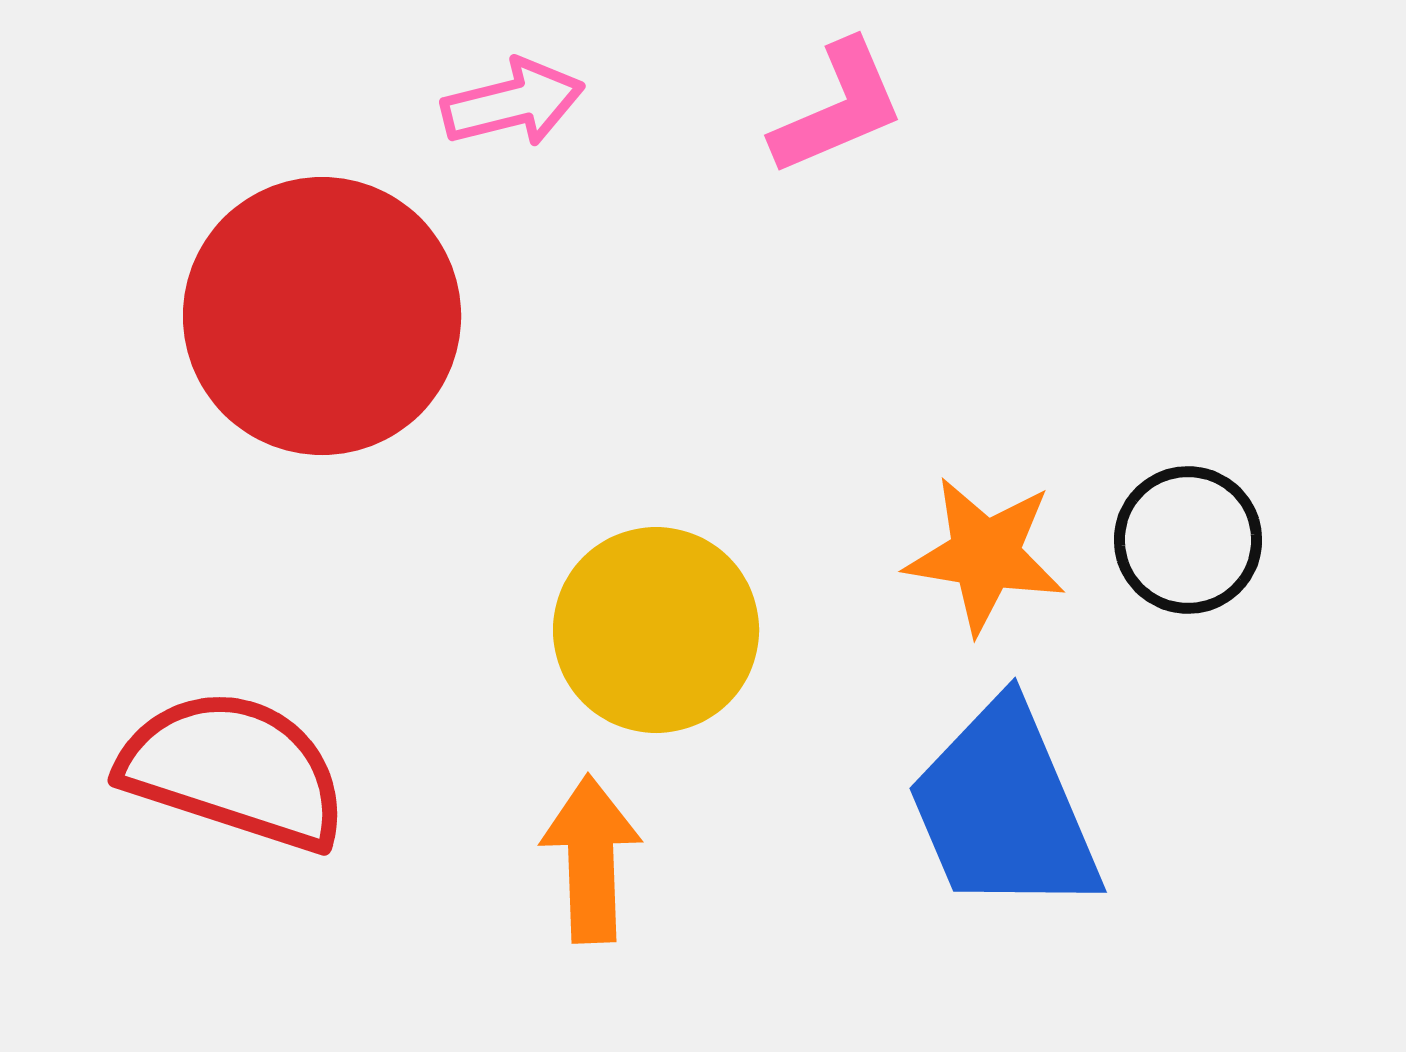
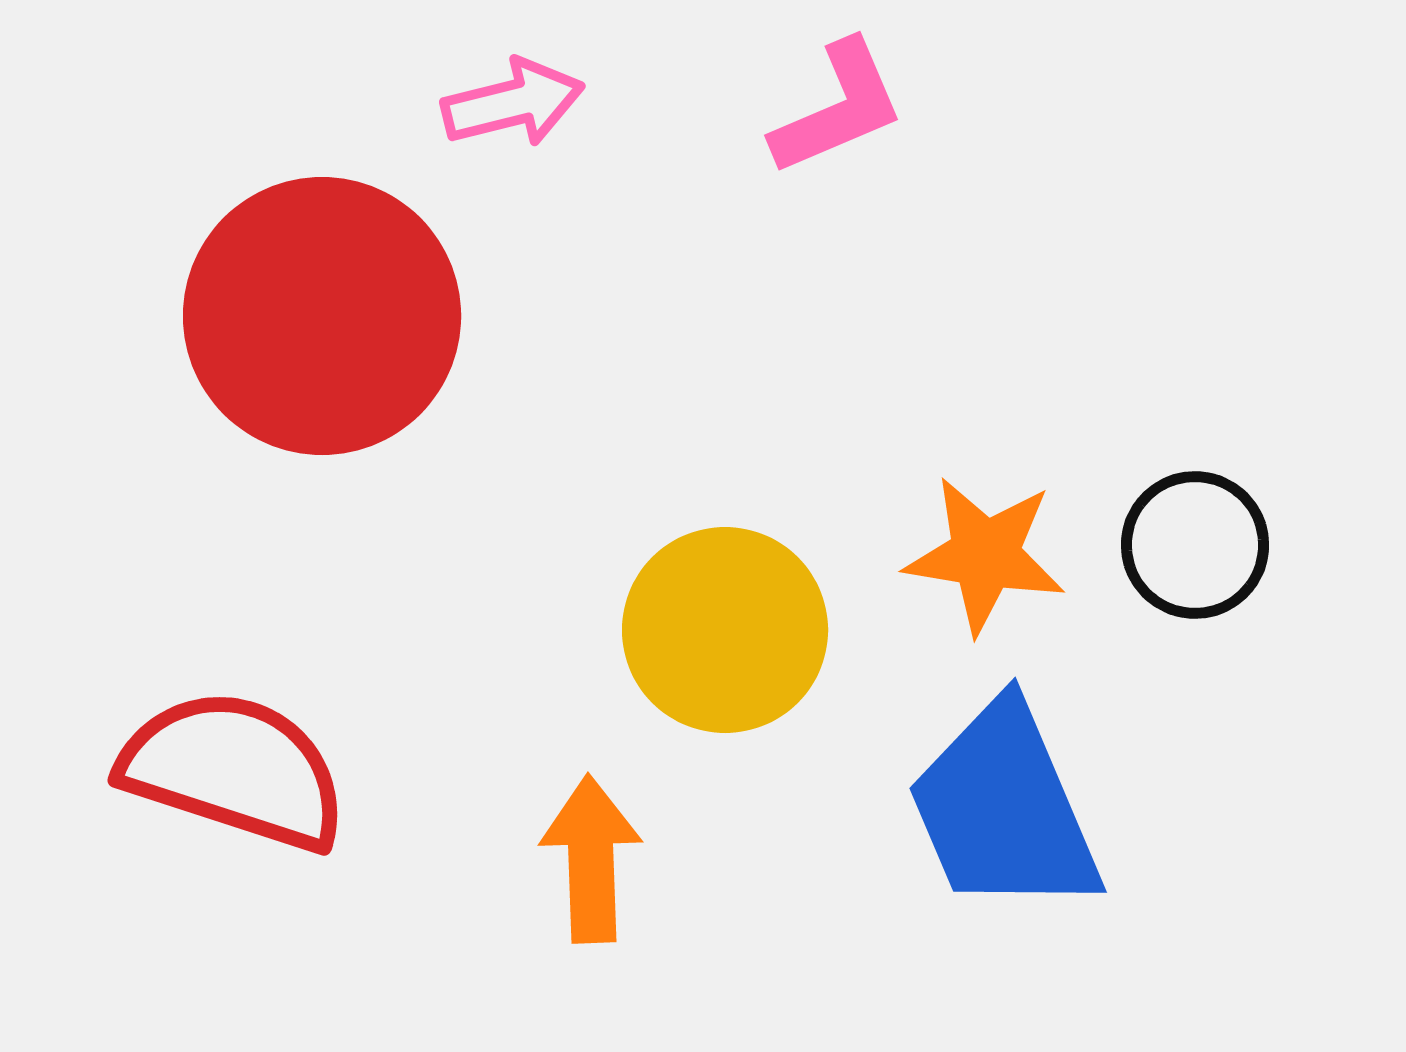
black circle: moved 7 px right, 5 px down
yellow circle: moved 69 px right
